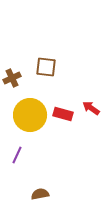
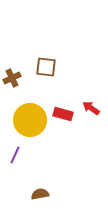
yellow circle: moved 5 px down
purple line: moved 2 px left
